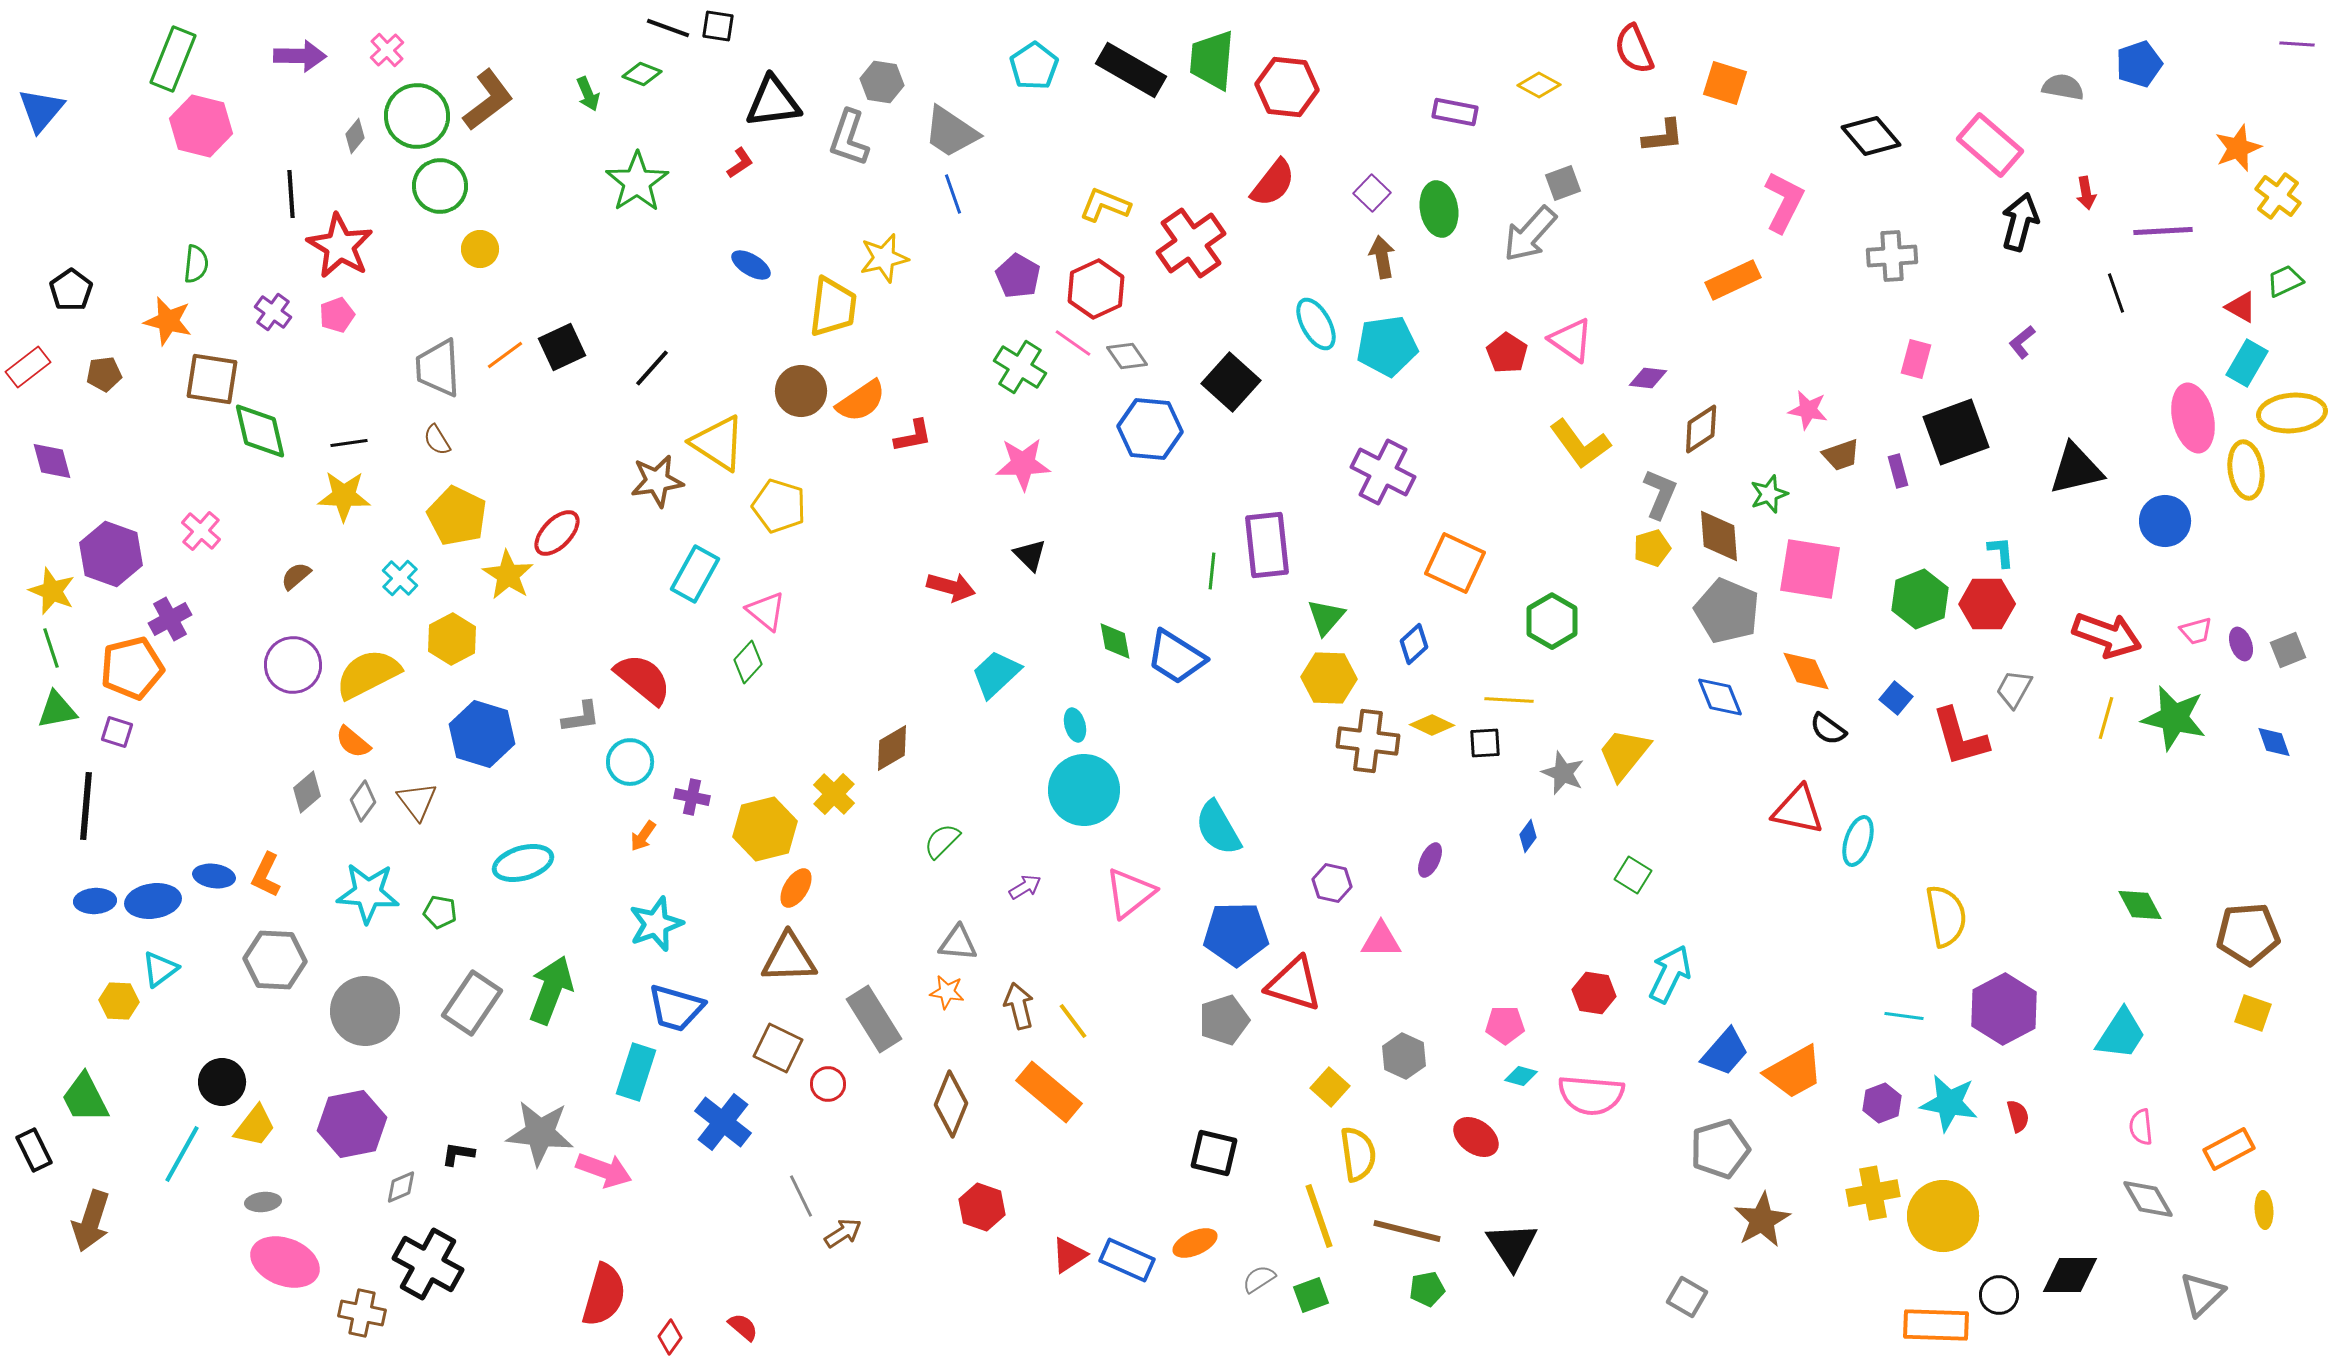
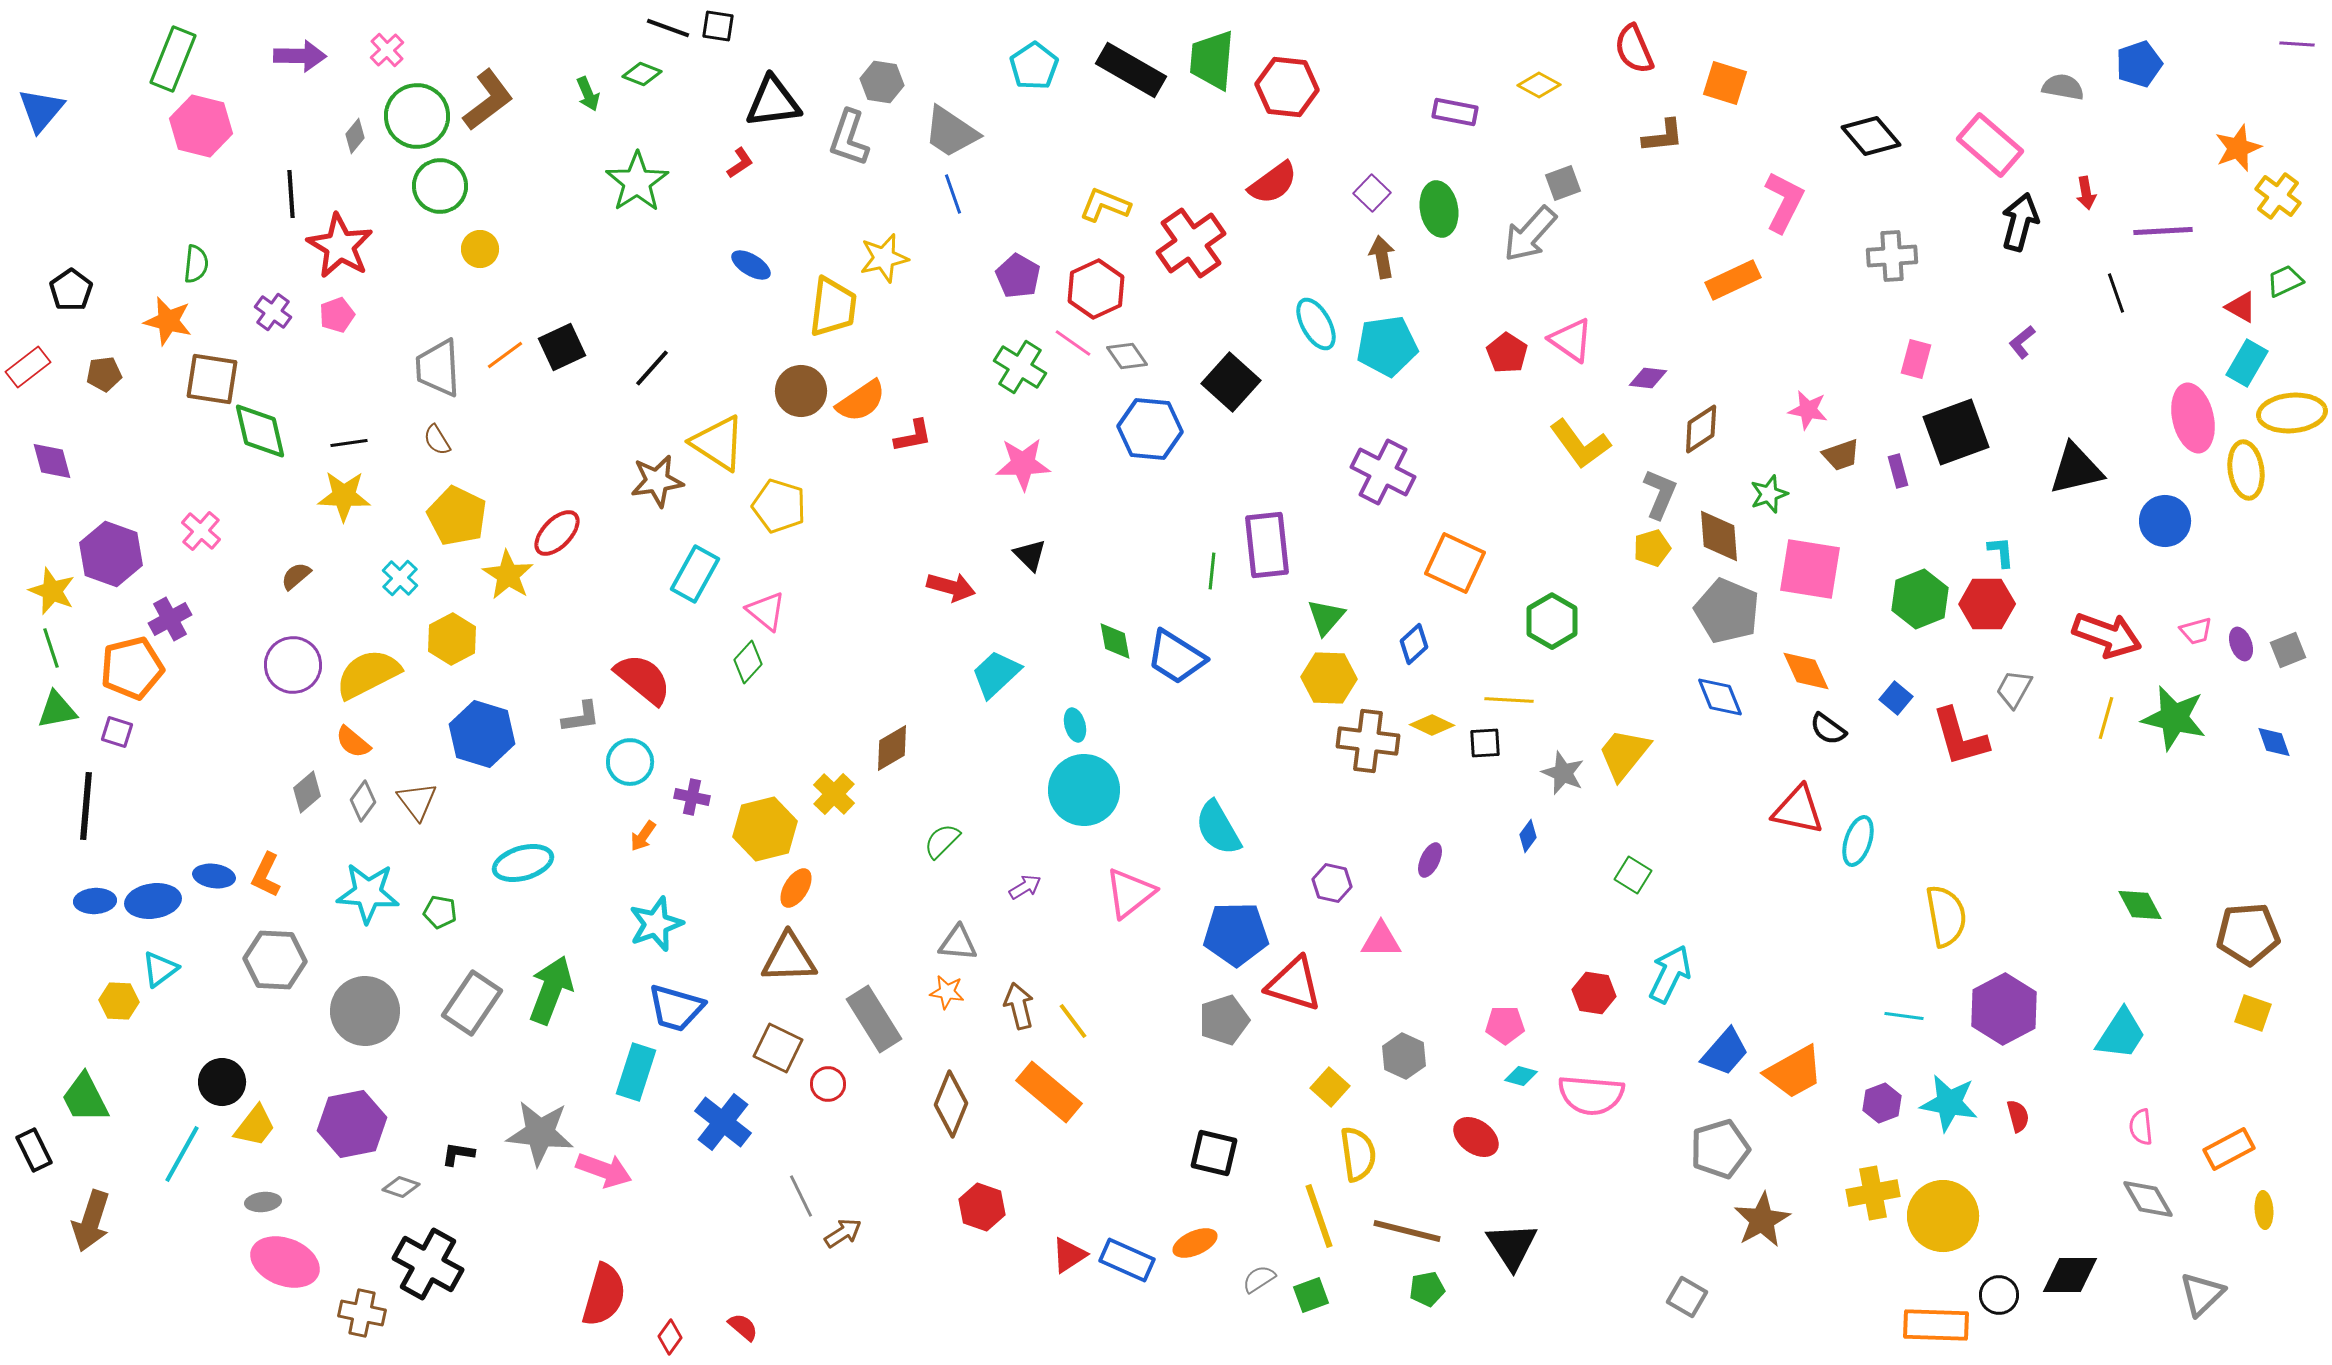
red semicircle at (1273, 183): rotated 16 degrees clockwise
gray diamond at (401, 1187): rotated 42 degrees clockwise
